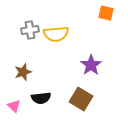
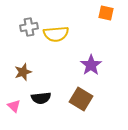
gray cross: moved 1 px left, 3 px up
